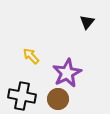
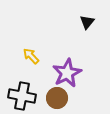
brown circle: moved 1 px left, 1 px up
